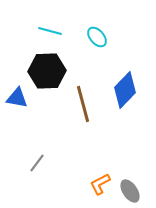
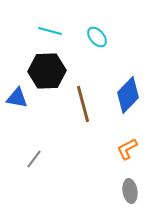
blue diamond: moved 3 px right, 5 px down
gray line: moved 3 px left, 4 px up
orange L-shape: moved 27 px right, 35 px up
gray ellipse: rotated 25 degrees clockwise
